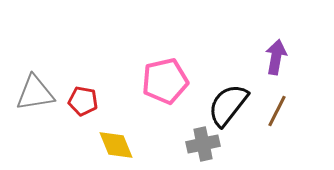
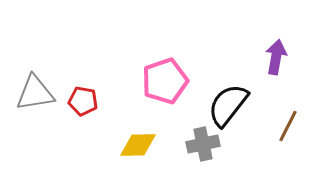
pink pentagon: rotated 6 degrees counterclockwise
brown line: moved 11 px right, 15 px down
yellow diamond: moved 22 px right; rotated 69 degrees counterclockwise
